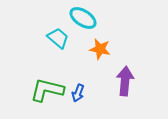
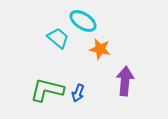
cyan ellipse: moved 3 px down
